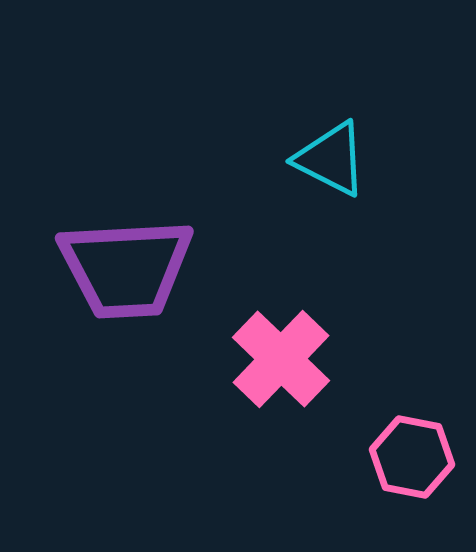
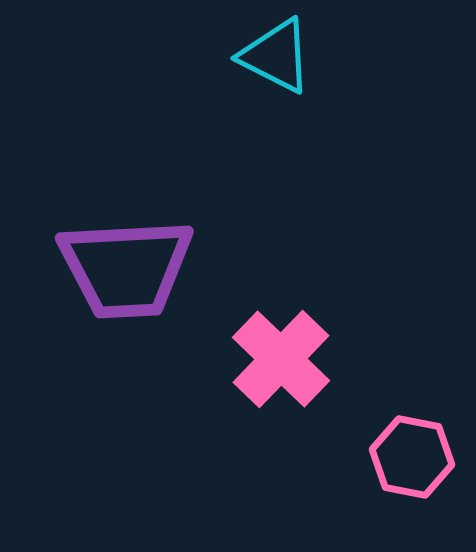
cyan triangle: moved 55 px left, 103 px up
